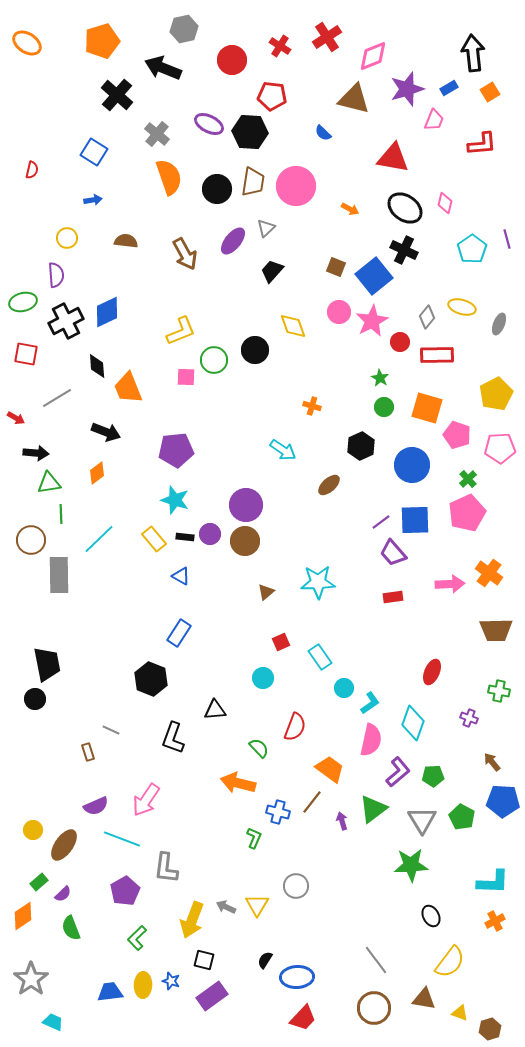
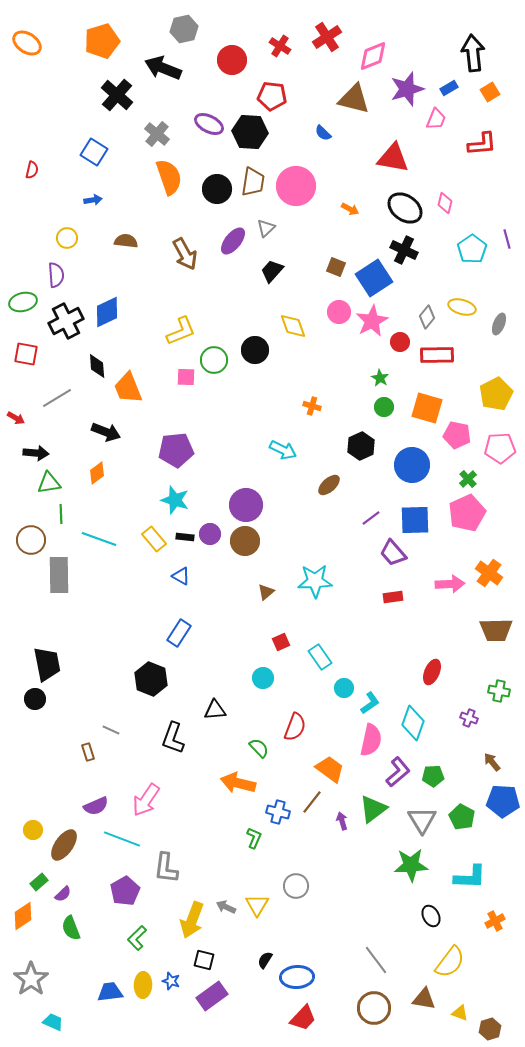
pink trapezoid at (434, 120): moved 2 px right, 1 px up
blue square at (374, 276): moved 2 px down; rotated 6 degrees clockwise
pink pentagon at (457, 435): rotated 8 degrees counterclockwise
cyan arrow at (283, 450): rotated 8 degrees counterclockwise
purple line at (381, 522): moved 10 px left, 4 px up
cyan line at (99, 539): rotated 64 degrees clockwise
cyan star at (318, 582): moved 3 px left, 1 px up
cyan L-shape at (493, 882): moved 23 px left, 5 px up
